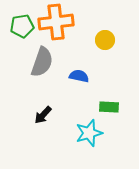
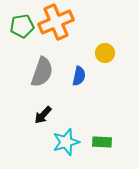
orange cross: rotated 16 degrees counterclockwise
yellow circle: moved 13 px down
gray semicircle: moved 10 px down
blue semicircle: rotated 90 degrees clockwise
green rectangle: moved 7 px left, 35 px down
cyan star: moved 23 px left, 9 px down
